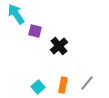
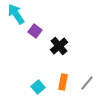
purple square: rotated 24 degrees clockwise
orange rectangle: moved 3 px up
